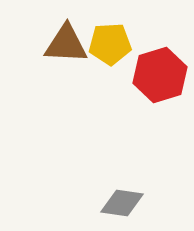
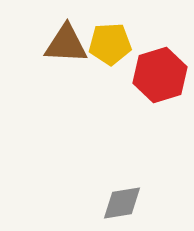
gray diamond: rotated 18 degrees counterclockwise
